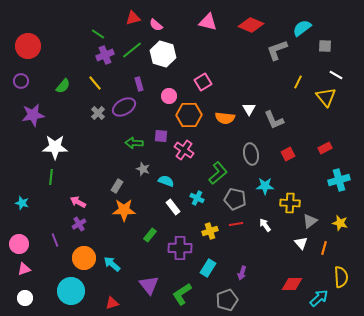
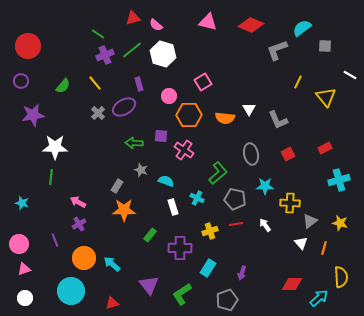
white line at (336, 75): moved 14 px right
gray L-shape at (274, 120): moved 4 px right
gray star at (143, 169): moved 2 px left, 1 px down
white rectangle at (173, 207): rotated 21 degrees clockwise
